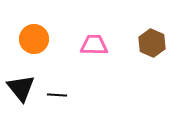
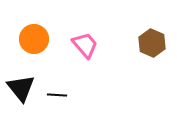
pink trapezoid: moved 9 px left; rotated 48 degrees clockwise
